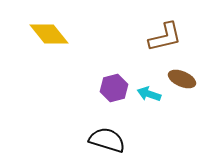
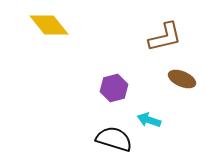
yellow diamond: moved 9 px up
cyan arrow: moved 26 px down
black semicircle: moved 7 px right, 1 px up
